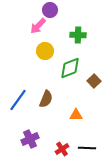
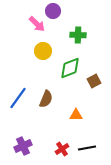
purple circle: moved 3 px right, 1 px down
pink arrow: moved 1 px left, 2 px up; rotated 90 degrees counterclockwise
yellow circle: moved 2 px left
brown square: rotated 16 degrees clockwise
blue line: moved 2 px up
purple cross: moved 7 px left, 7 px down
black line: rotated 12 degrees counterclockwise
